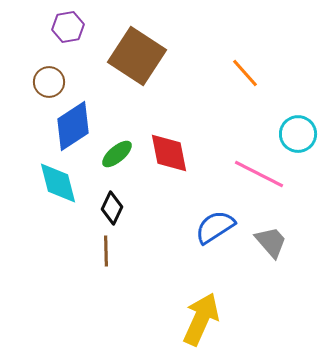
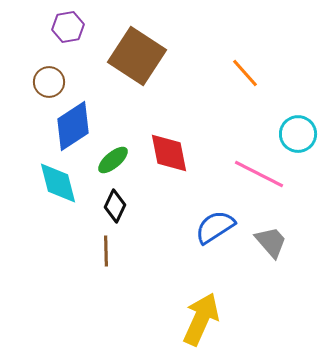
green ellipse: moved 4 px left, 6 px down
black diamond: moved 3 px right, 2 px up
